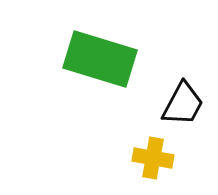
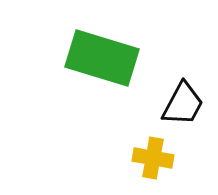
green rectangle: moved 2 px right, 1 px up
